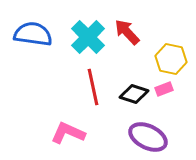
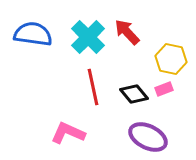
black diamond: rotated 32 degrees clockwise
